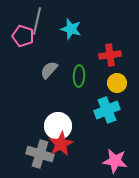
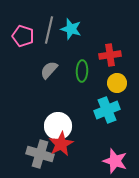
gray line: moved 12 px right, 9 px down
green ellipse: moved 3 px right, 5 px up
pink star: rotated 10 degrees clockwise
